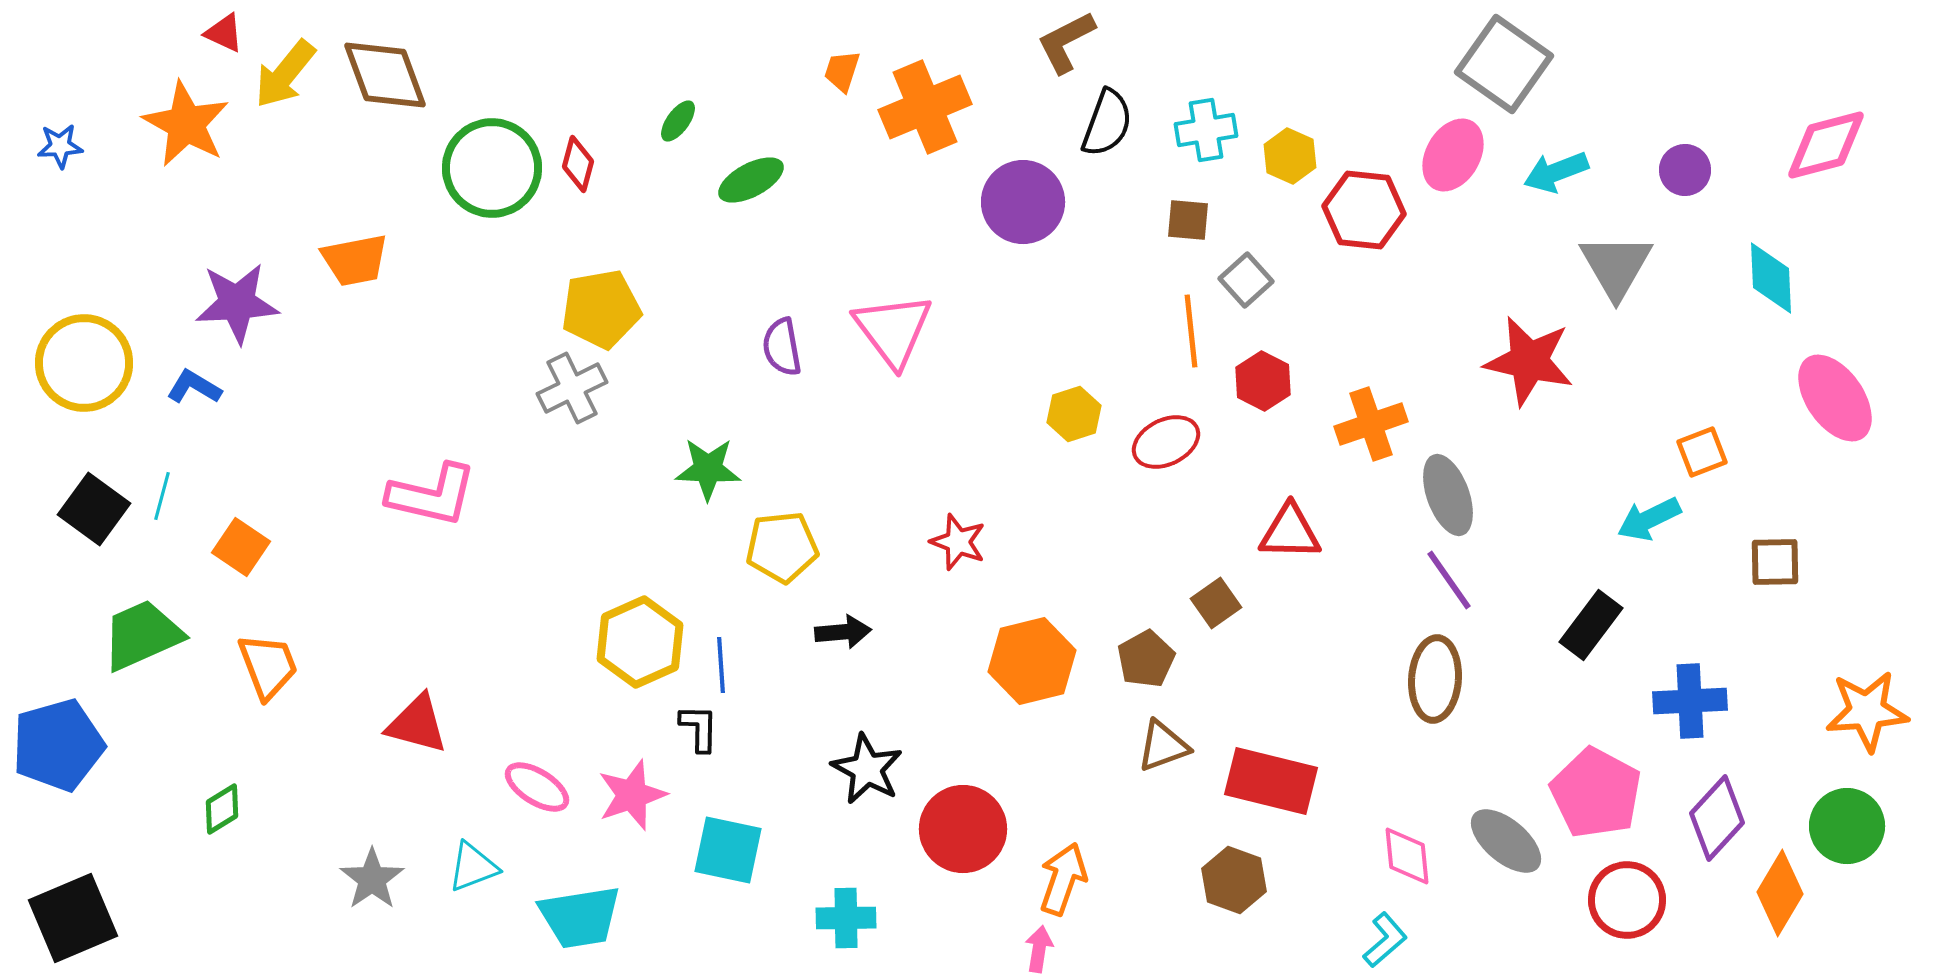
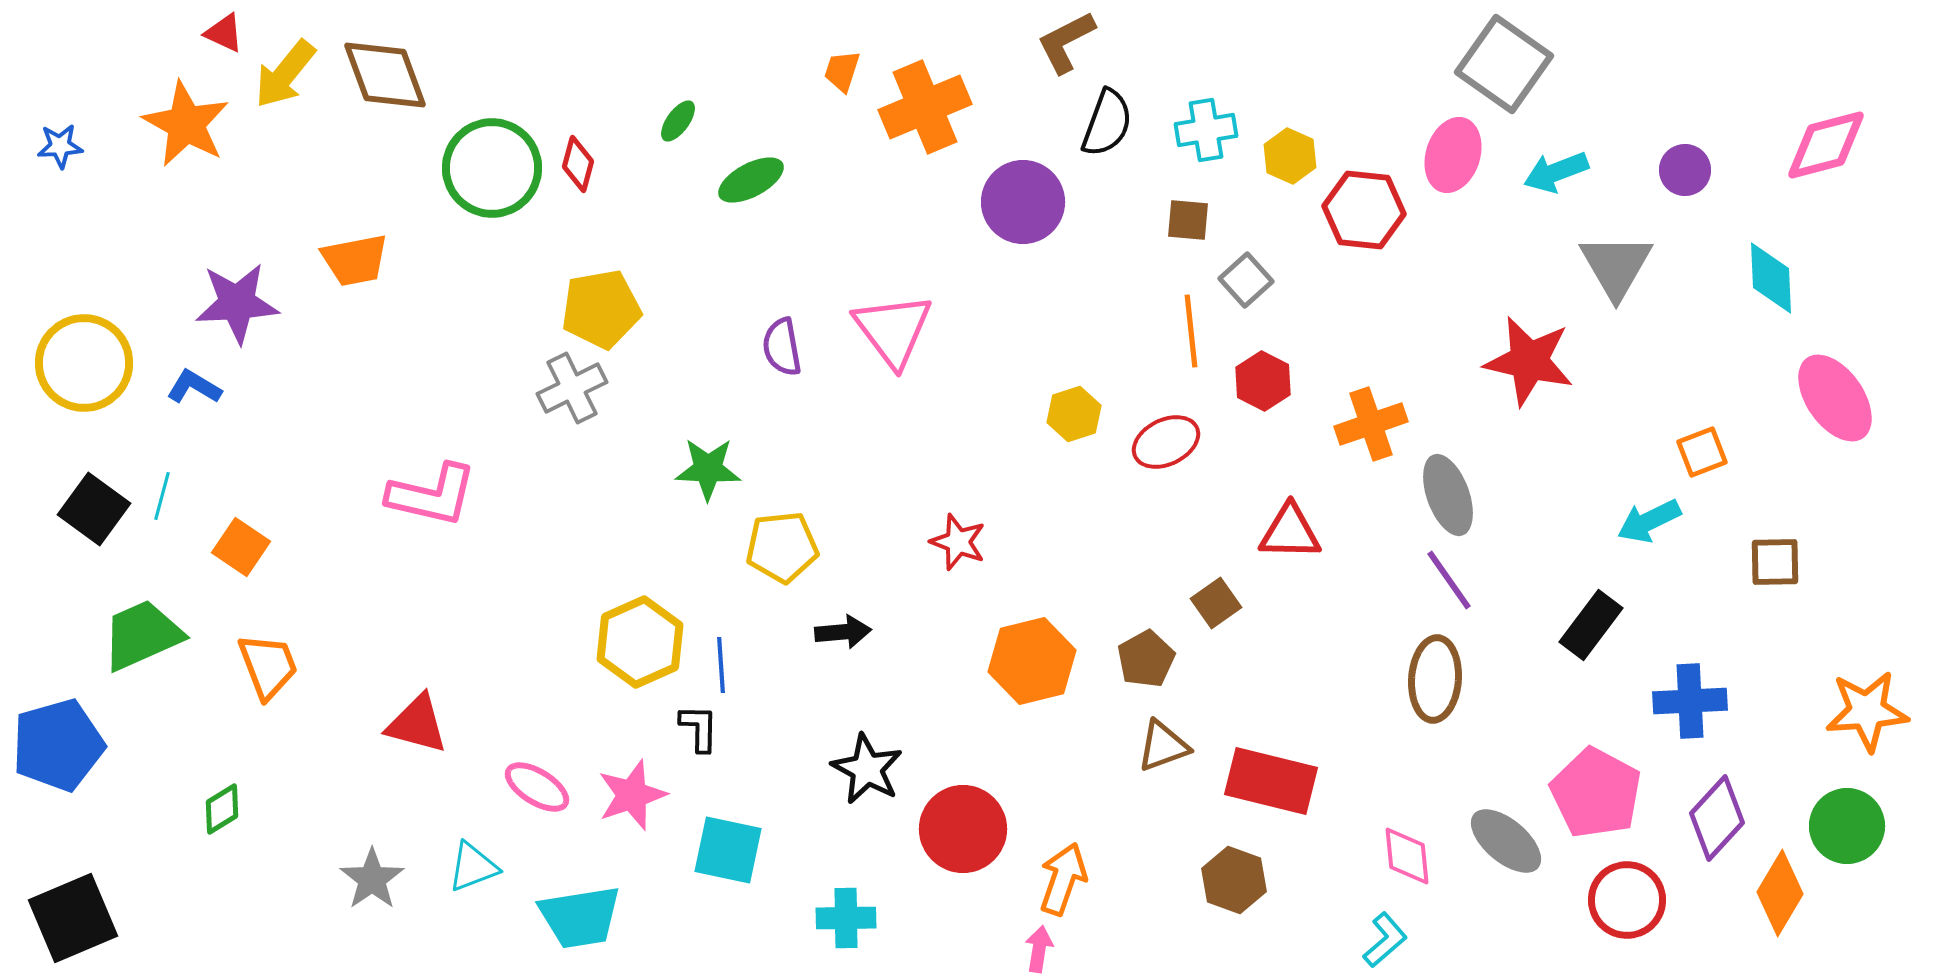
pink ellipse at (1453, 155): rotated 12 degrees counterclockwise
cyan arrow at (1649, 519): moved 2 px down
